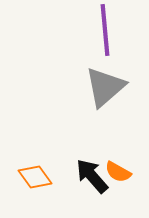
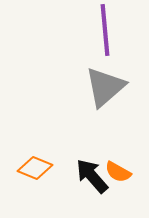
orange diamond: moved 9 px up; rotated 32 degrees counterclockwise
